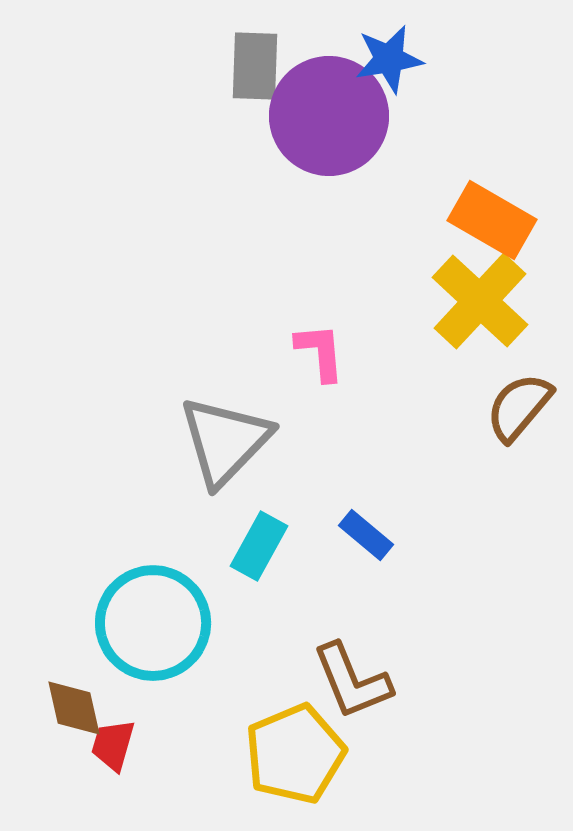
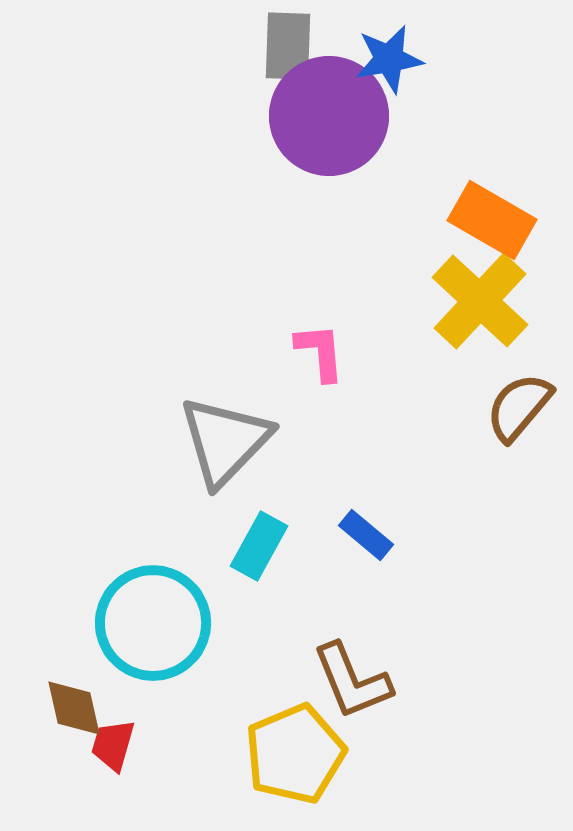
gray rectangle: moved 33 px right, 20 px up
